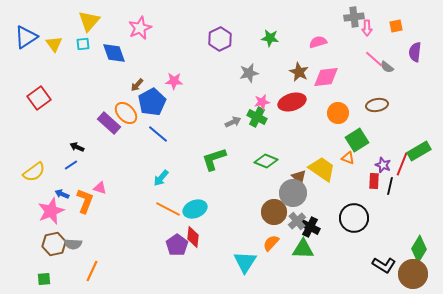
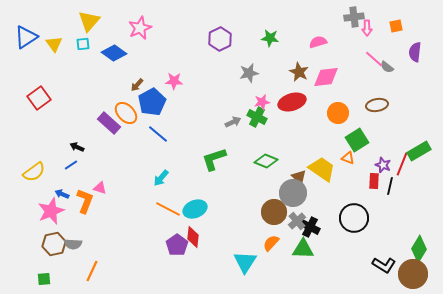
blue diamond at (114, 53): rotated 35 degrees counterclockwise
